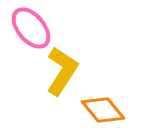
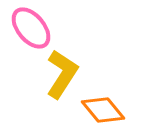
yellow L-shape: moved 3 px down
